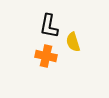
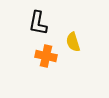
black L-shape: moved 11 px left, 3 px up
